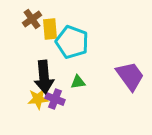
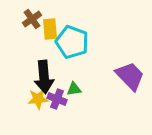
purple trapezoid: rotated 8 degrees counterclockwise
green triangle: moved 4 px left, 7 px down
purple cross: moved 2 px right
